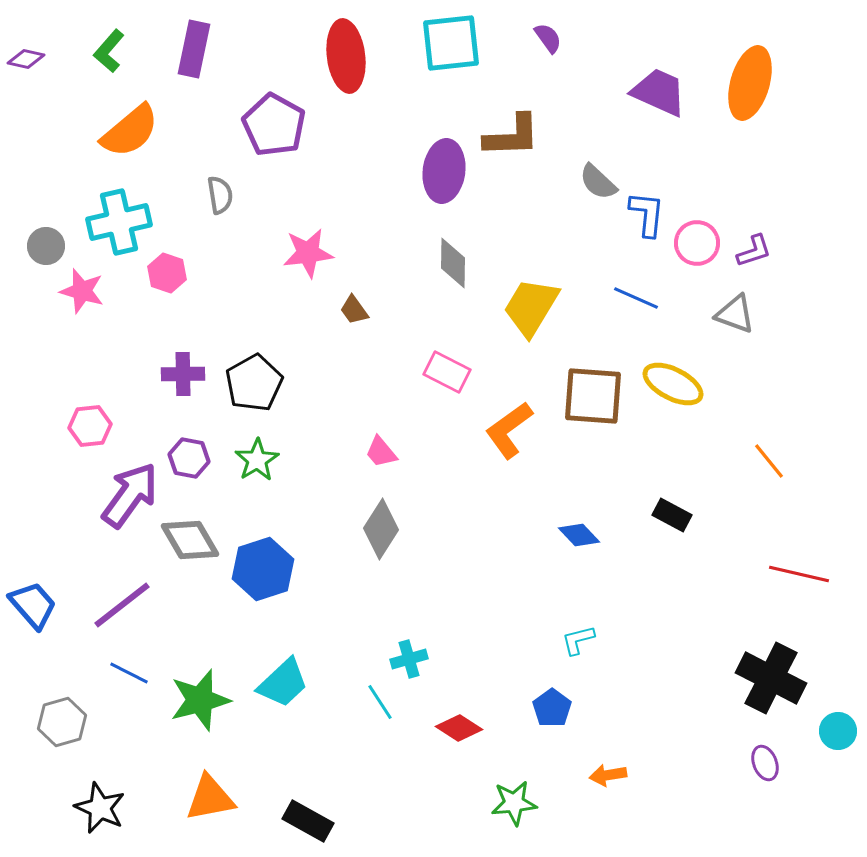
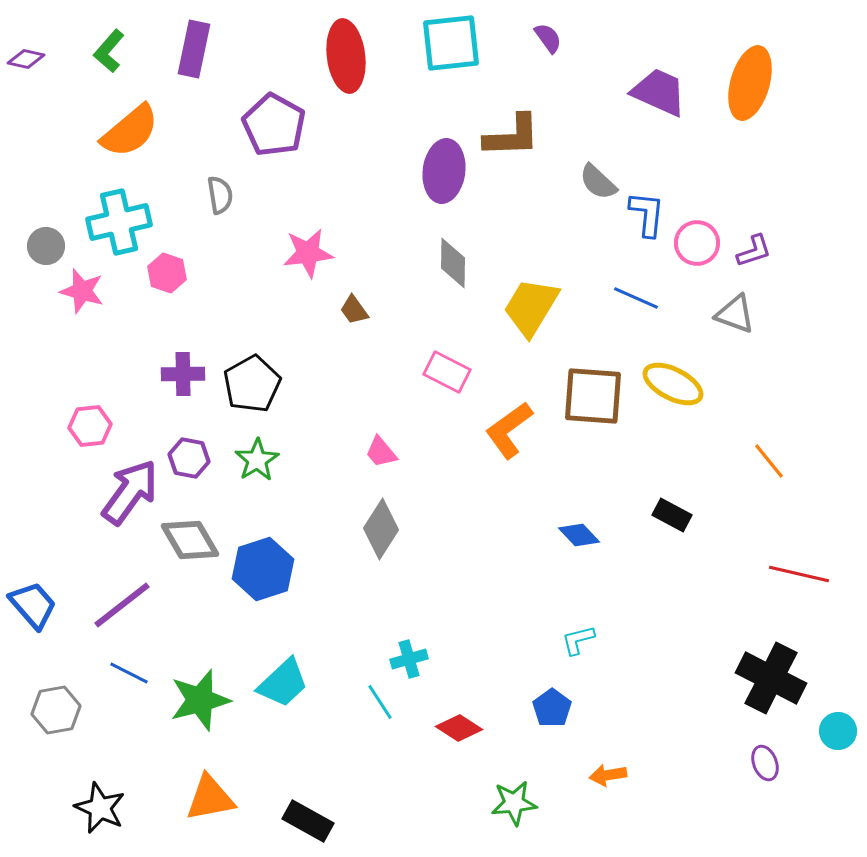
black pentagon at (254, 383): moved 2 px left, 1 px down
purple arrow at (130, 495): moved 3 px up
gray hexagon at (62, 722): moved 6 px left, 12 px up; rotated 6 degrees clockwise
